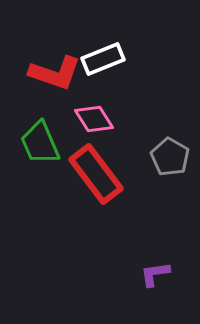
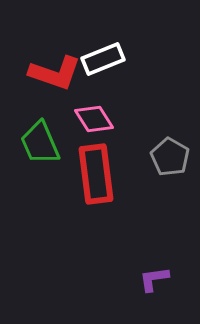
red rectangle: rotated 30 degrees clockwise
purple L-shape: moved 1 px left, 5 px down
